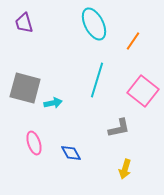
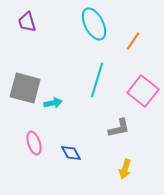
purple trapezoid: moved 3 px right, 1 px up
